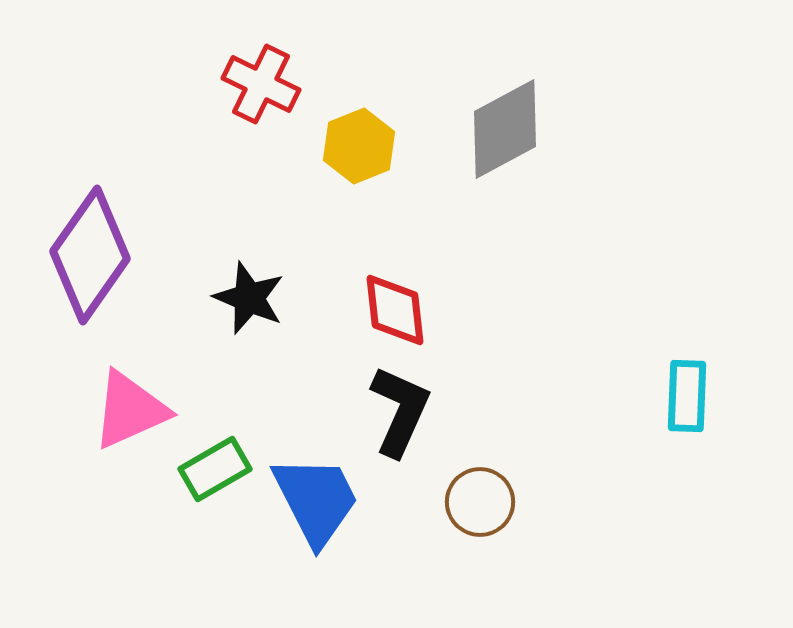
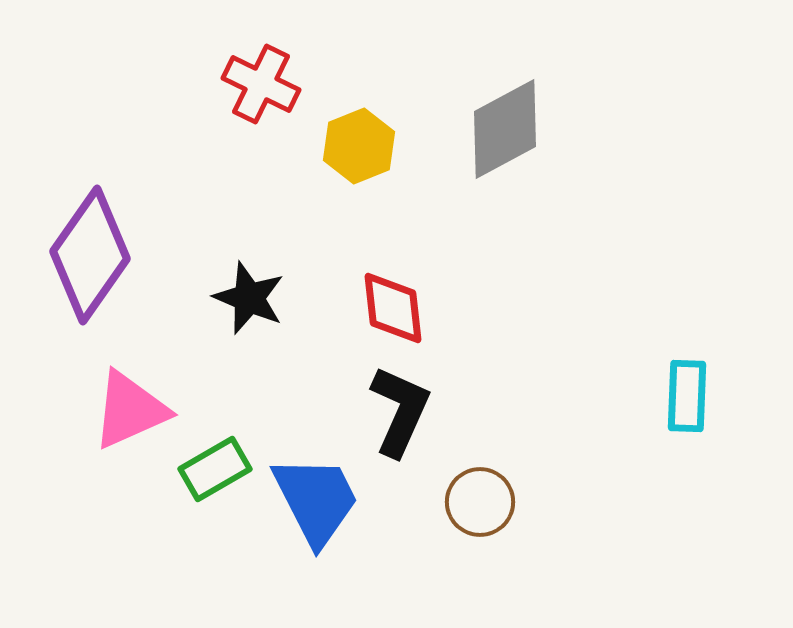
red diamond: moved 2 px left, 2 px up
